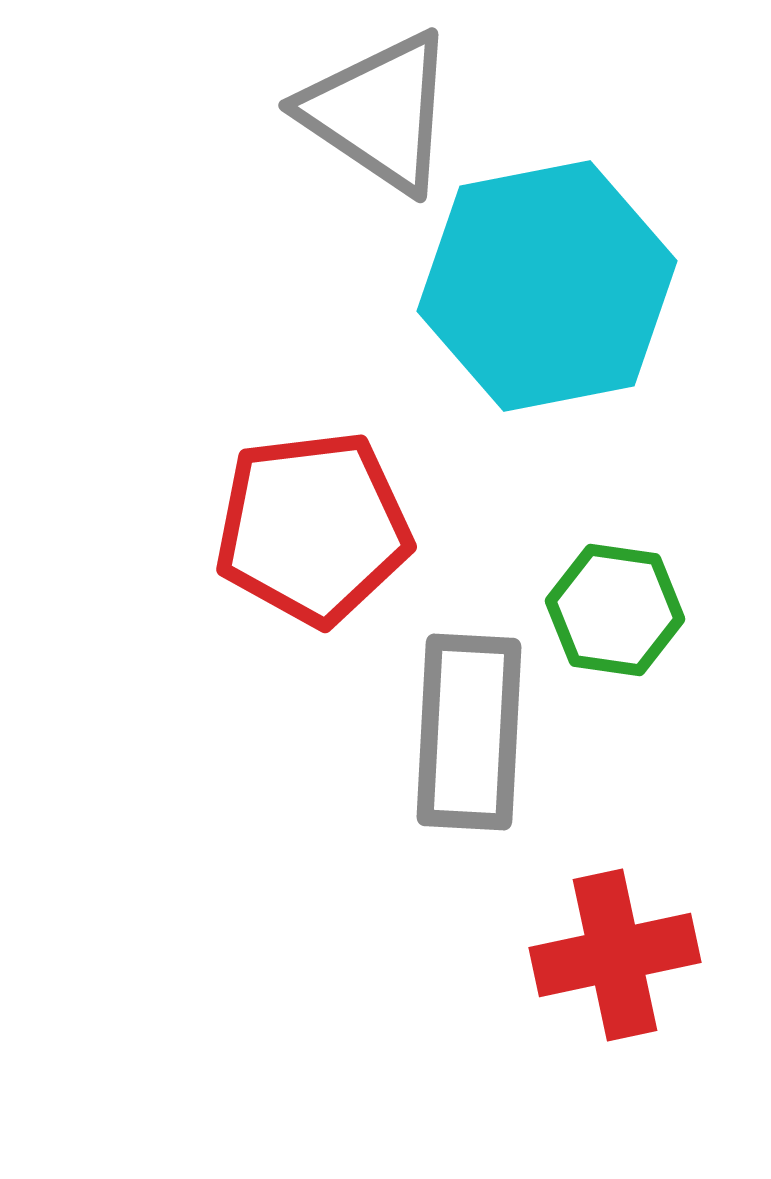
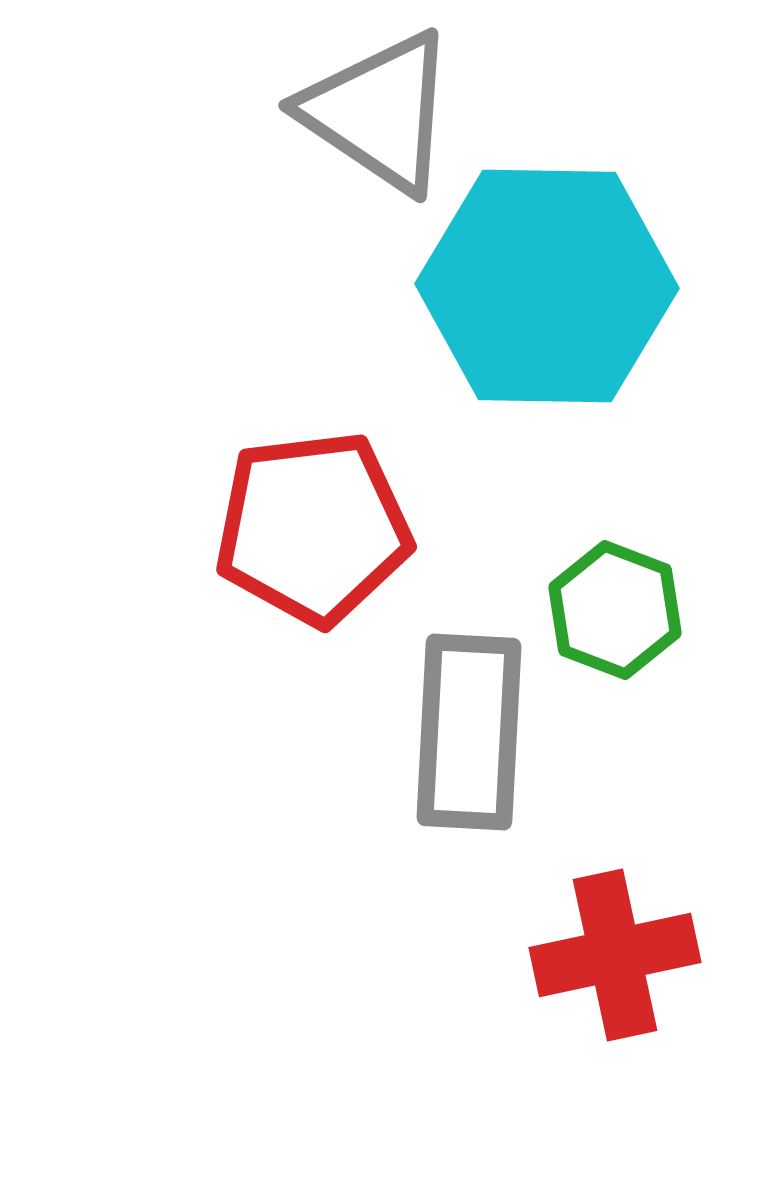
cyan hexagon: rotated 12 degrees clockwise
green hexagon: rotated 13 degrees clockwise
